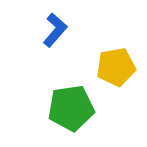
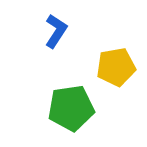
blue L-shape: moved 1 px right, 1 px down; rotated 8 degrees counterclockwise
